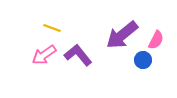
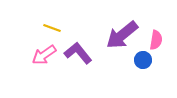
pink semicircle: rotated 18 degrees counterclockwise
purple L-shape: moved 2 px up
